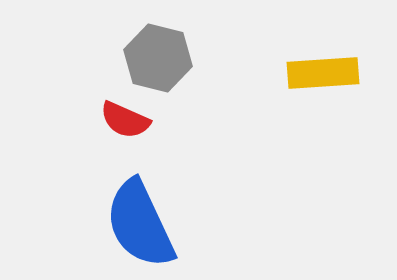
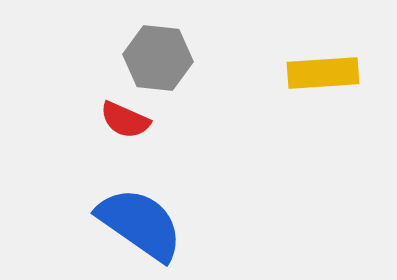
gray hexagon: rotated 8 degrees counterclockwise
blue semicircle: rotated 150 degrees clockwise
